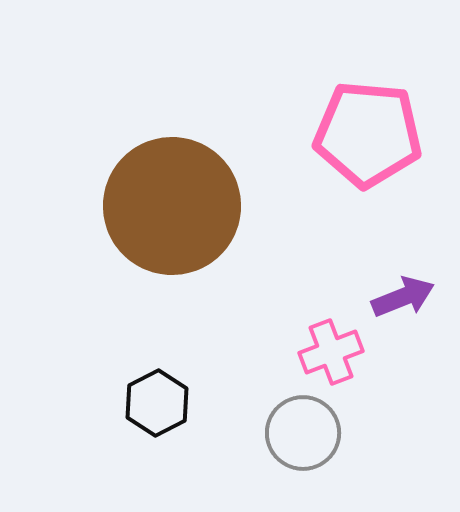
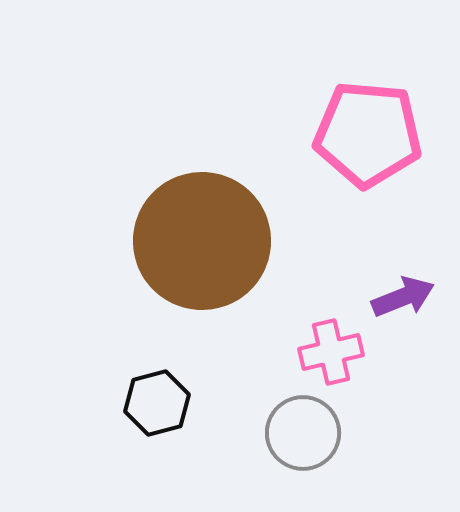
brown circle: moved 30 px right, 35 px down
pink cross: rotated 8 degrees clockwise
black hexagon: rotated 12 degrees clockwise
